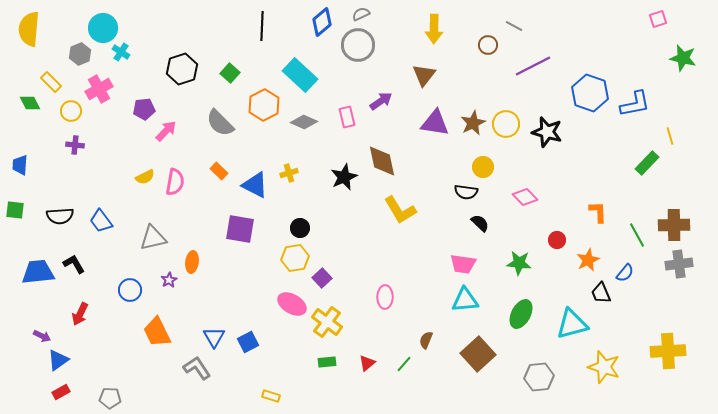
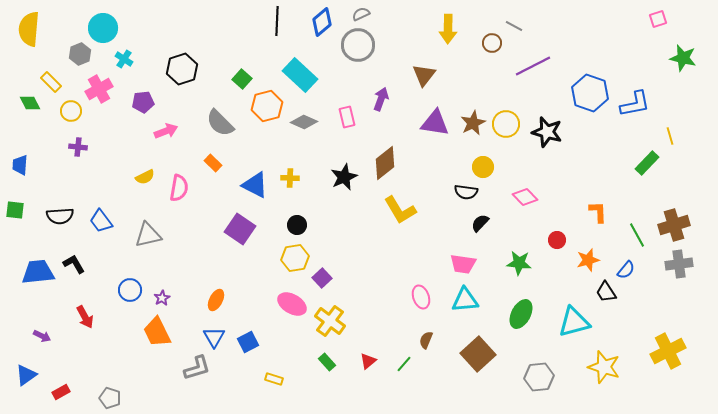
black line at (262, 26): moved 15 px right, 5 px up
yellow arrow at (434, 29): moved 14 px right
brown circle at (488, 45): moved 4 px right, 2 px up
cyan cross at (121, 52): moved 3 px right, 7 px down
green square at (230, 73): moved 12 px right, 6 px down
purple arrow at (381, 101): moved 2 px up; rotated 35 degrees counterclockwise
orange hexagon at (264, 105): moved 3 px right, 1 px down; rotated 12 degrees clockwise
purple pentagon at (144, 109): moved 1 px left, 7 px up
pink arrow at (166, 131): rotated 25 degrees clockwise
purple cross at (75, 145): moved 3 px right, 2 px down
brown diamond at (382, 161): moved 3 px right, 2 px down; rotated 64 degrees clockwise
orange rectangle at (219, 171): moved 6 px left, 8 px up
yellow cross at (289, 173): moved 1 px right, 5 px down; rotated 18 degrees clockwise
pink semicircle at (175, 182): moved 4 px right, 6 px down
black semicircle at (480, 223): rotated 90 degrees counterclockwise
brown cross at (674, 225): rotated 16 degrees counterclockwise
black circle at (300, 228): moved 3 px left, 3 px up
purple square at (240, 229): rotated 24 degrees clockwise
gray triangle at (153, 238): moved 5 px left, 3 px up
orange star at (588, 260): rotated 10 degrees clockwise
orange ellipse at (192, 262): moved 24 px right, 38 px down; rotated 20 degrees clockwise
blue semicircle at (625, 273): moved 1 px right, 3 px up
purple star at (169, 280): moved 7 px left, 18 px down
black trapezoid at (601, 293): moved 5 px right, 1 px up; rotated 10 degrees counterclockwise
pink ellipse at (385, 297): moved 36 px right; rotated 20 degrees counterclockwise
red arrow at (80, 314): moved 5 px right, 3 px down; rotated 55 degrees counterclockwise
yellow cross at (327, 322): moved 3 px right, 1 px up
cyan triangle at (572, 324): moved 2 px right, 2 px up
yellow cross at (668, 351): rotated 24 degrees counterclockwise
blue triangle at (58, 360): moved 32 px left, 15 px down
green rectangle at (327, 362): rotated 54 degrees clockwise
red triangle at (367, 363): moved 1 px right, 2 px up
gray L-shape at (197, 368): rotated 108 degrees clockwise
yellow rectangle at (271, 396): moved 3 px right, 17 px up
gray pentagon at (110, 398): rotated 15 degrees clockwise
